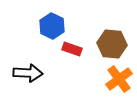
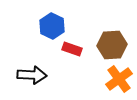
brown hexagon: moved 1 px down; rotated 8 degrees counterclockwise
black arrow: moved 4 px right, 2 px down
